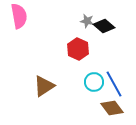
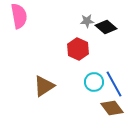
gray star: rotated 16 degrees counterclockwise
black diamond: moved 2 px right, 1 px down
